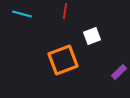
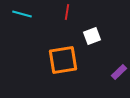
red line: moved 2 px right, 1 px down
orange square: rotated 12 degrees clockwise
